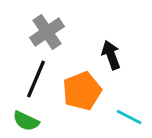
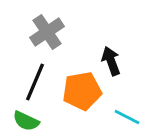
black arrow: moved 6 px down
black line: moved 1 px left, 3 px down
orange pentagon: rotated 12 degrees clockwise
cyan line: moved 2 px left
